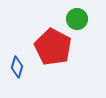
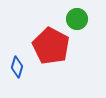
red pentagon: moved 2 px left, 1 px up
